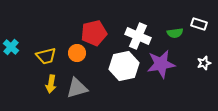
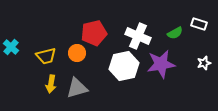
green semicircle: rotated 21 degrees counterclockwise
